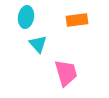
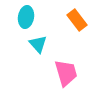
orange rectangle: rotated 60 degrees clockwise
